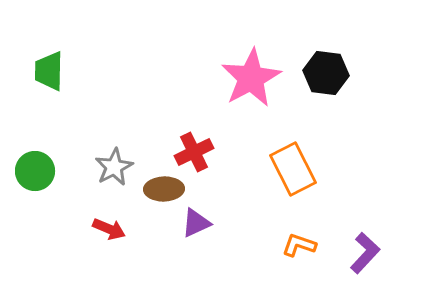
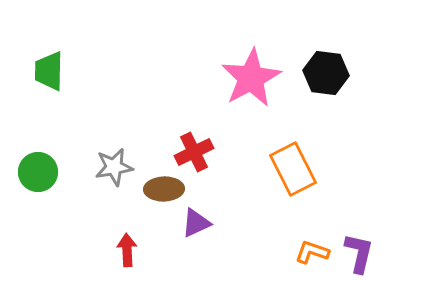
gray star: rotated 18 degrees clockwise
green circle: moved 3 px right, 1 px down
red arrow: moved 18 px right, 21 px down; rotated 116 degrees counterclockwise
orange L-shape: moved 13 px right, 7 px down
purple L-shape: moved 6 px left; rotated 30 degrees counterclockwise
